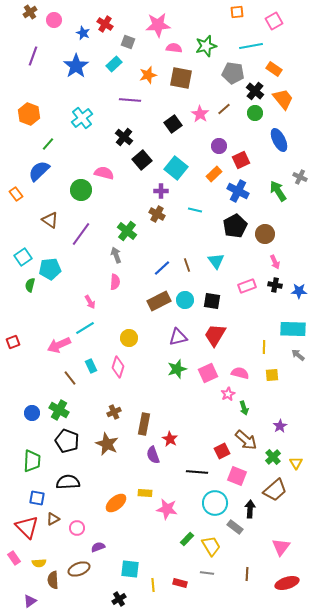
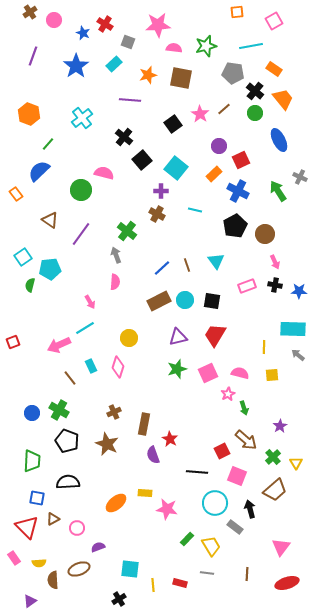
black arrow at (250, 509): rotated 18 degrees counterclockwise
